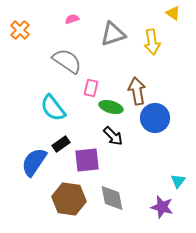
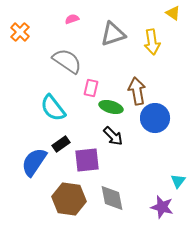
orange cross: moved 2 px down
